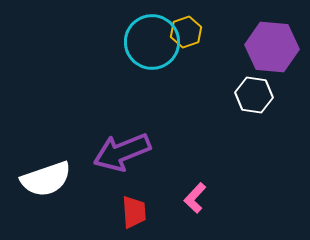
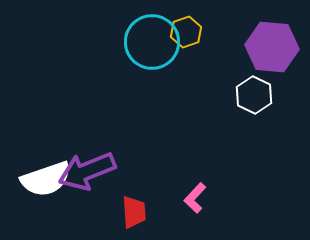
white hexagon: rotated 18 degrees clockwise
purple arrow: moved 35 px left, 19 px down
